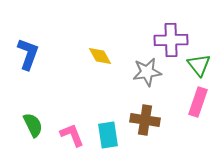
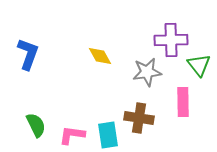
pink rectangle: moved 15 px left; rotated 20 degrees counterclockwise
brown cross: moved 6 px left, 2 px up
green semicircle: moved 3 px right
pink L-shape: rotated 60 degrees counterclockwise
